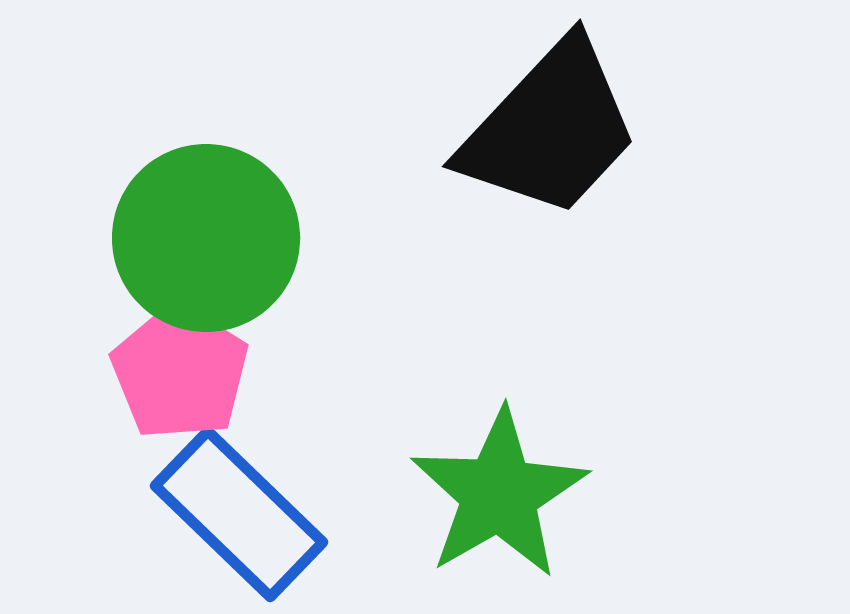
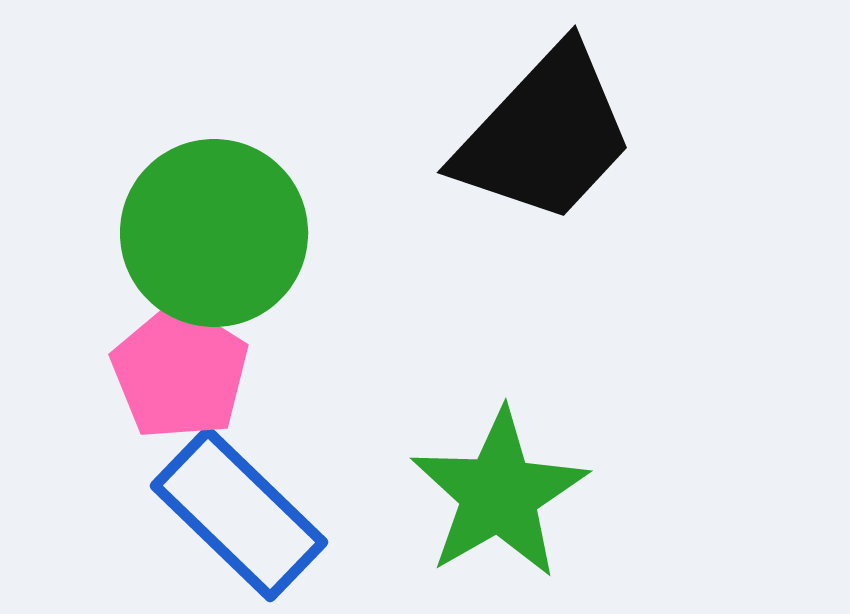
black trapezoid: moved 5 px left, 6 px down
green circle: moved 8 px right, 5 px up
